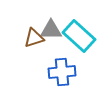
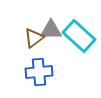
brown triangle: rotated 20 degrees counterclockwise
blue cross: moved 23 px left
